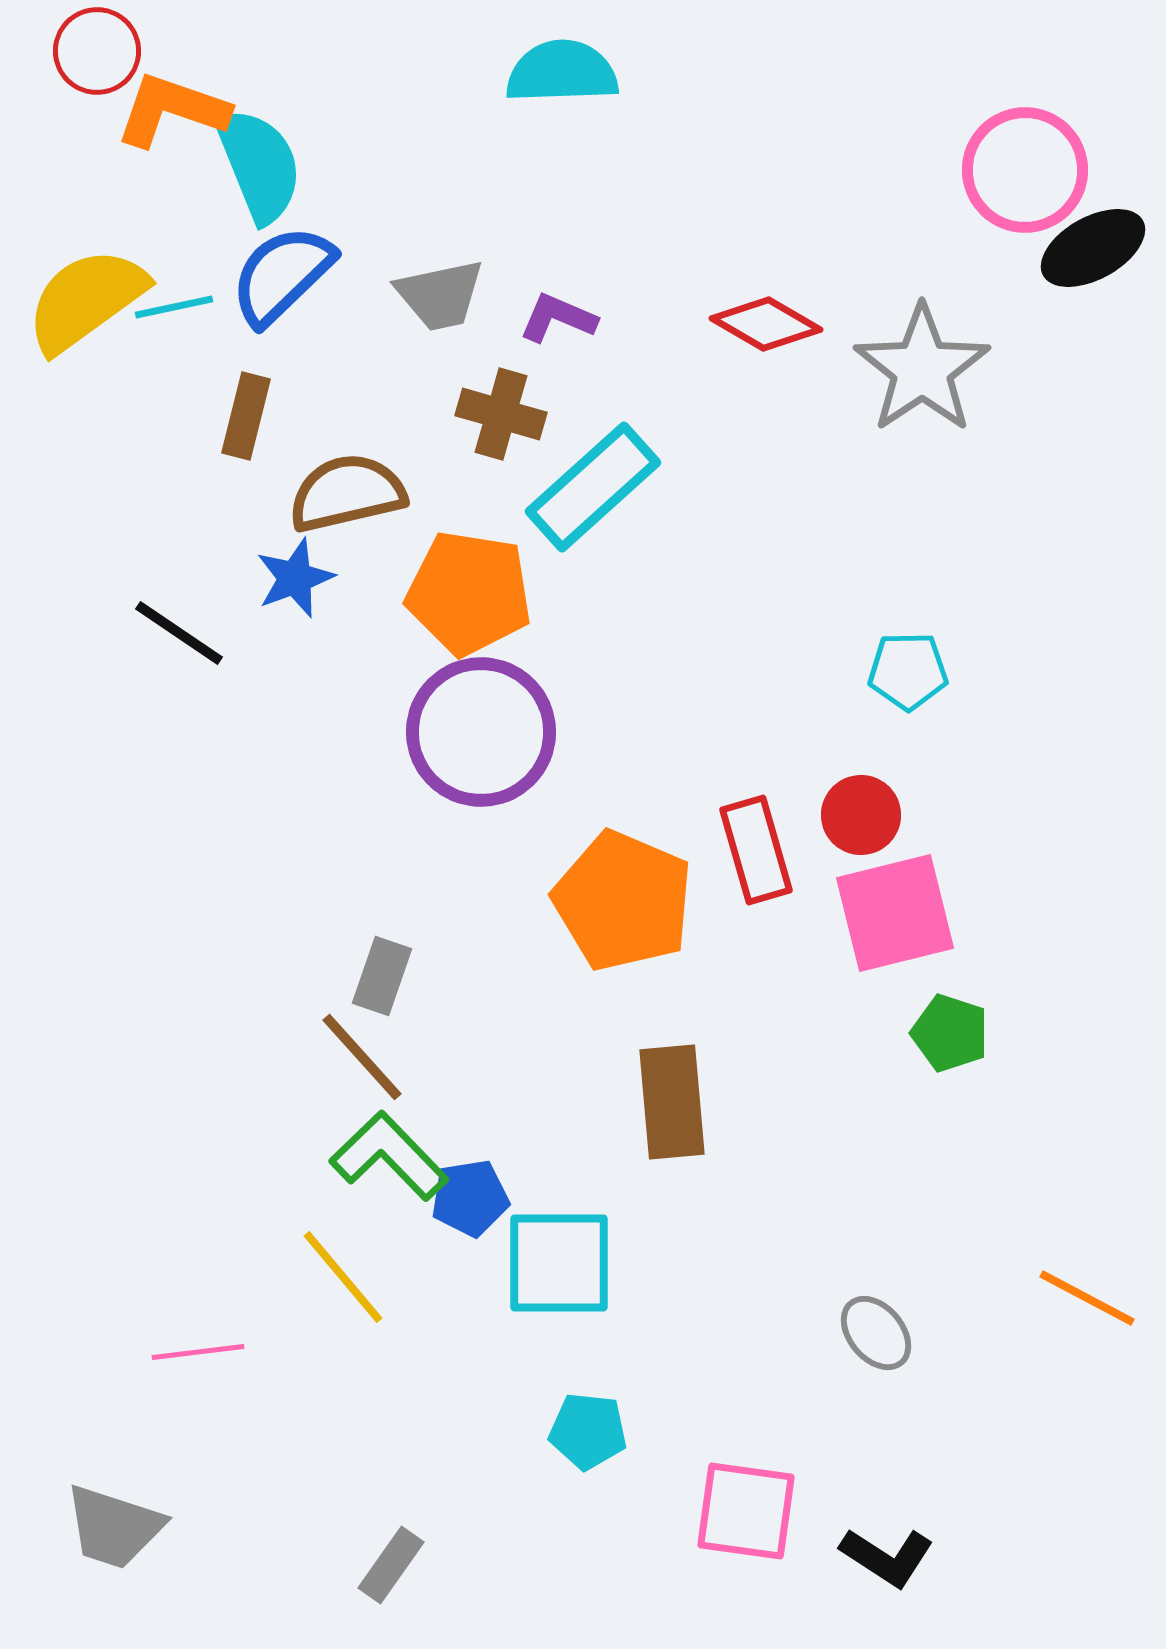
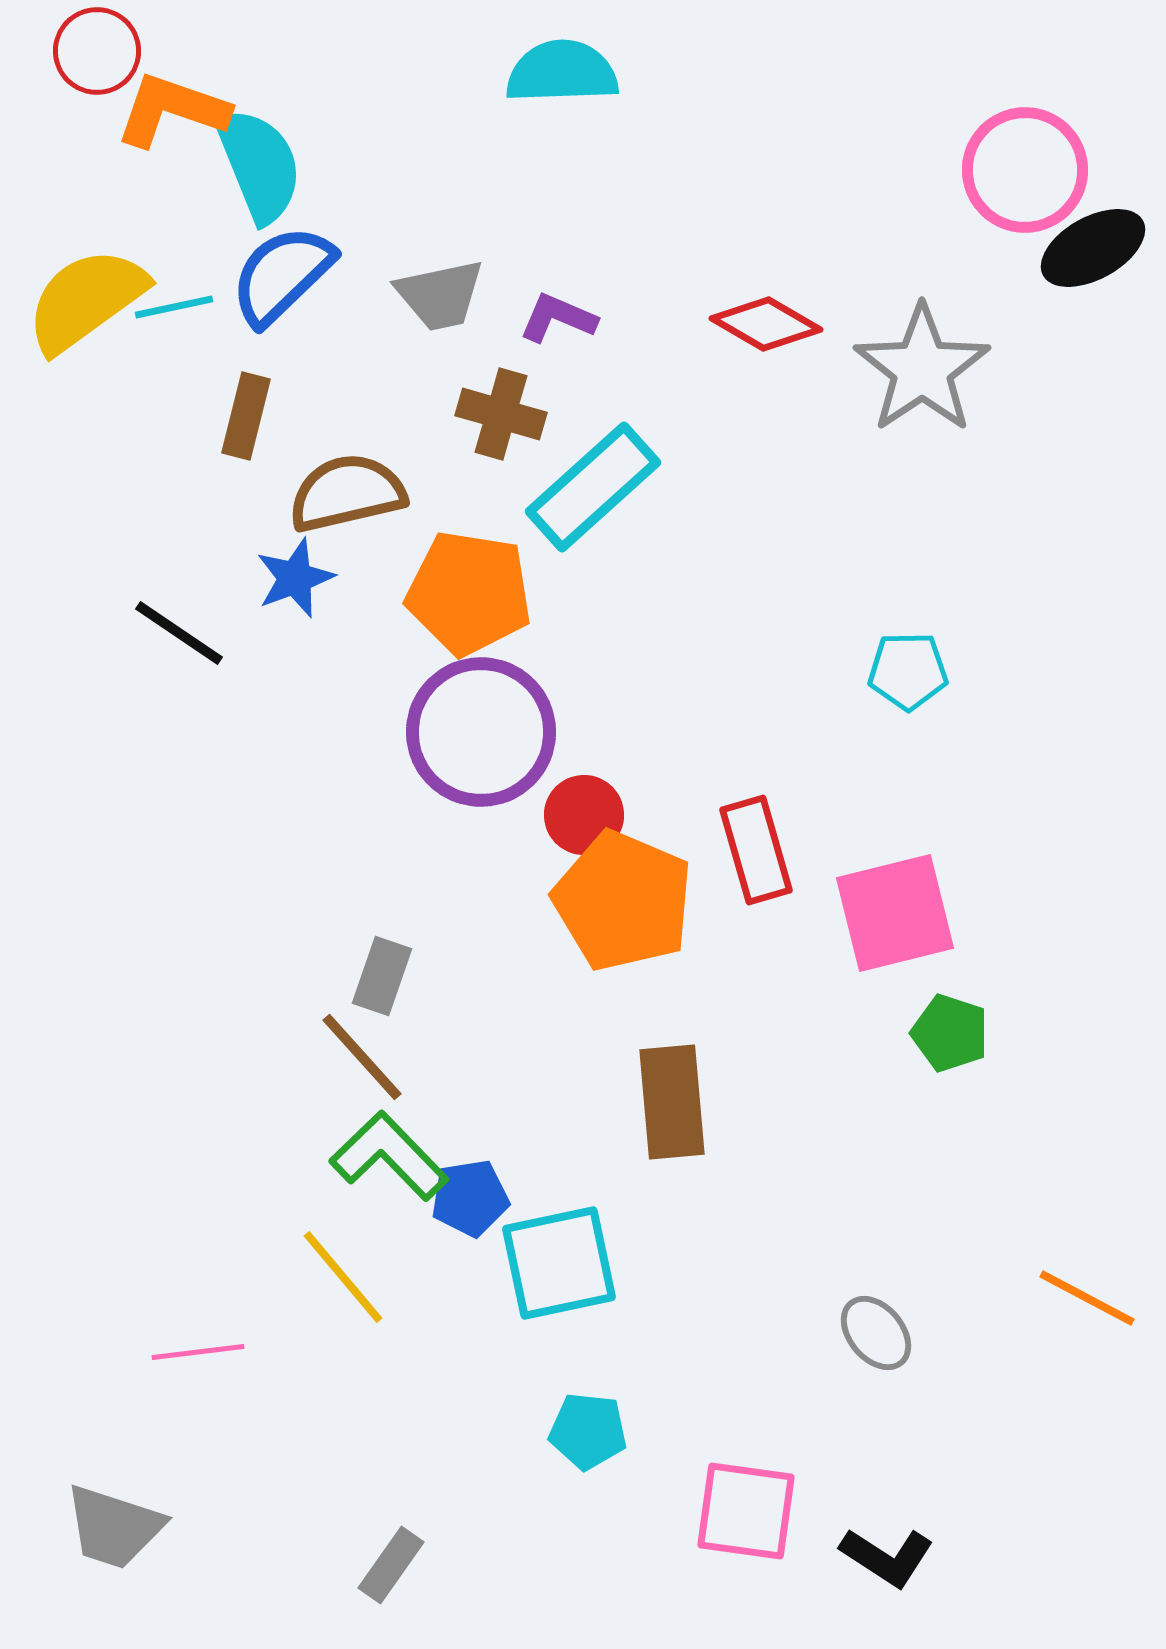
red circle at (861, 815): moved 277 px left
cyan square at (559, 1263): rotated 12 degrees counterclockwise
